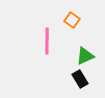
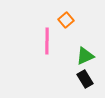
orange square: moved 6 px left; rotated 14 degrees clockwise
black rectangle: moved 5 px right
